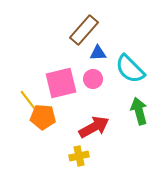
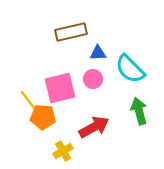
brown rectangle: moved 13 px left, 2 px down; rotated 36 degrees clockwise
pink square: moved 1 px left, 5 px down
yellow cross: moved 16 px left, 5 px up; rotated 18 degrees counterclockwise
